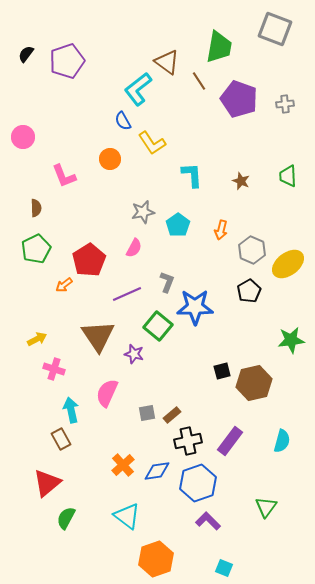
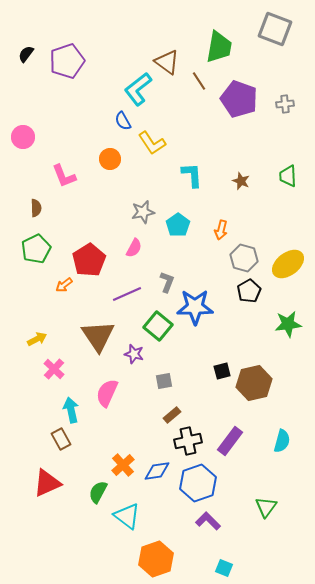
gray hexagon at (252, 250): moved 8 px left, 8 px down; rotated 8 degrees counterclockwise
green star at (291, 340): moved 3 px left, 16 px up
pink cross at (54, 369): rotated 25 degrees clockwise
gray square at (147, 413): moved 17 px right, 32 px up
red triangle at (47, 483): rotated 16 degrees clockwise
green semicircle at (66, 518): moved 32 px right, 26 px up
